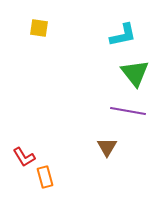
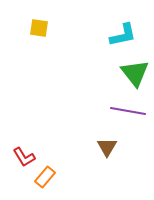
orange rectangle: rotated 55 degrees clockwise
